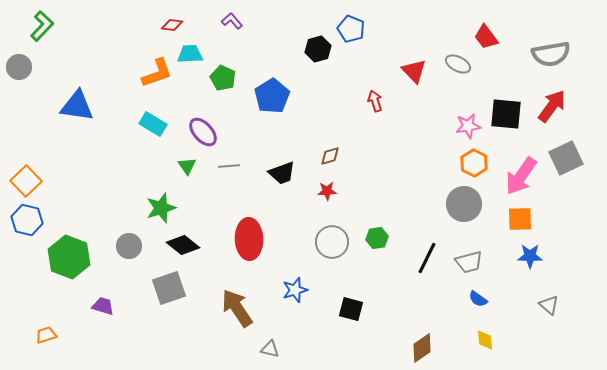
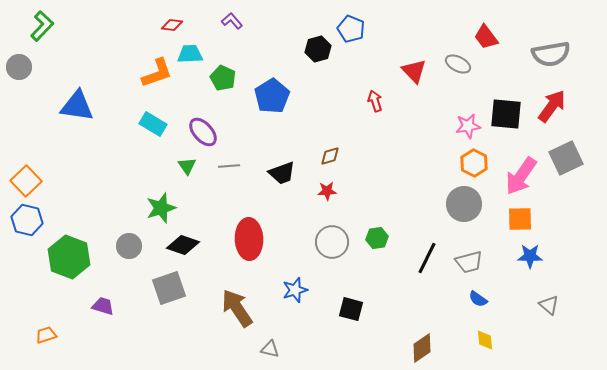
black diamond at (183, 245): rotated 20 degrees counterclockwise
